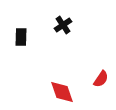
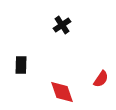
black cross: moved 1 px left
black rectangle: moved 28 px down
